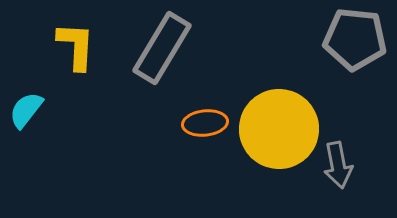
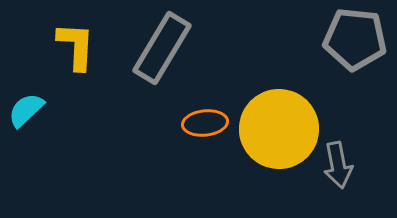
cyan semicircle: rotated 9 degrees clockwise
